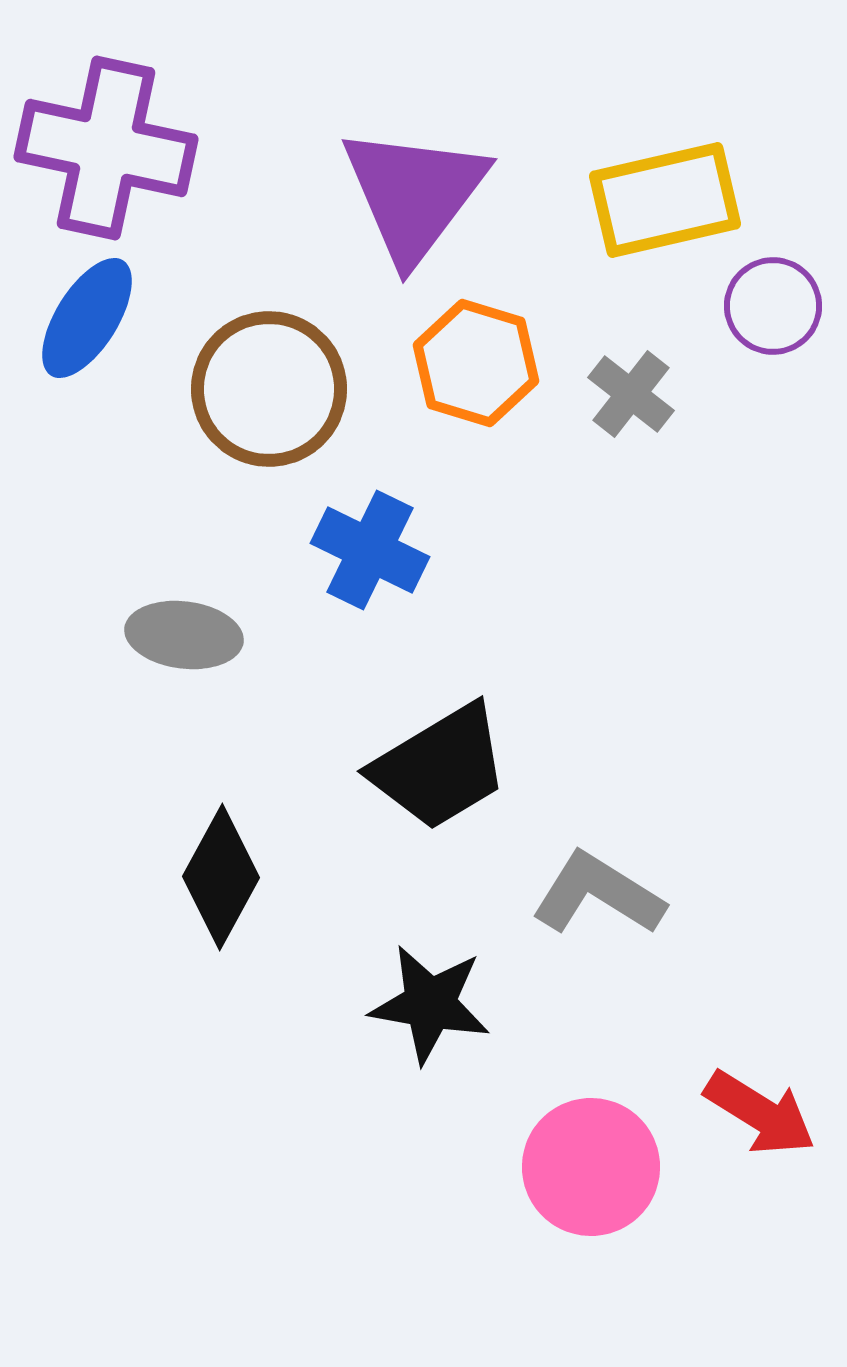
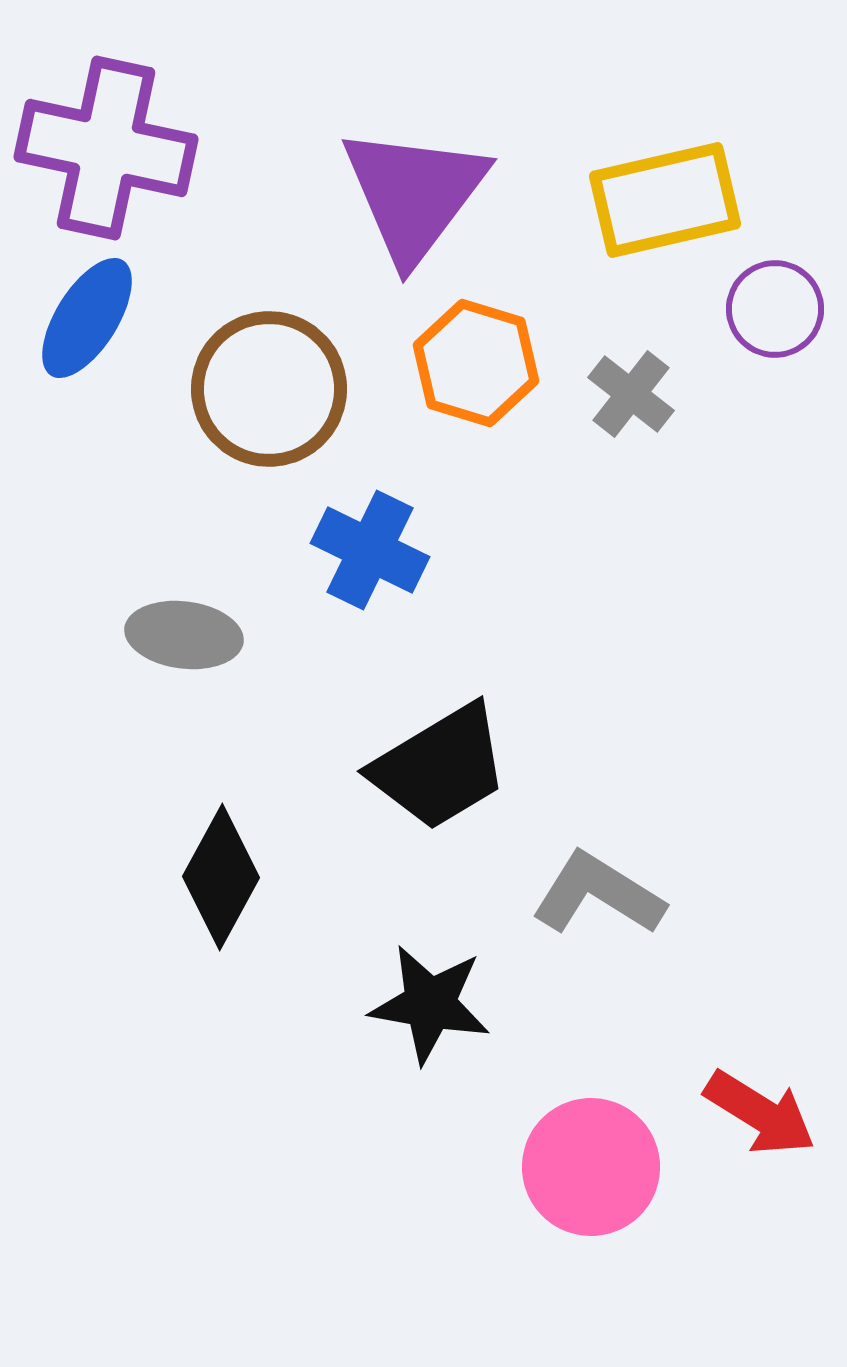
purple circle: moved 2 px right, 3 px down
